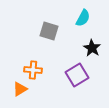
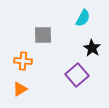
gray square: moved 6 px left, 4 px down; rotated 18 degrees counterclockwise
orange cross: moved 10 px left, 9 px up
purple square: rotated 10 degrees counterclockwise
